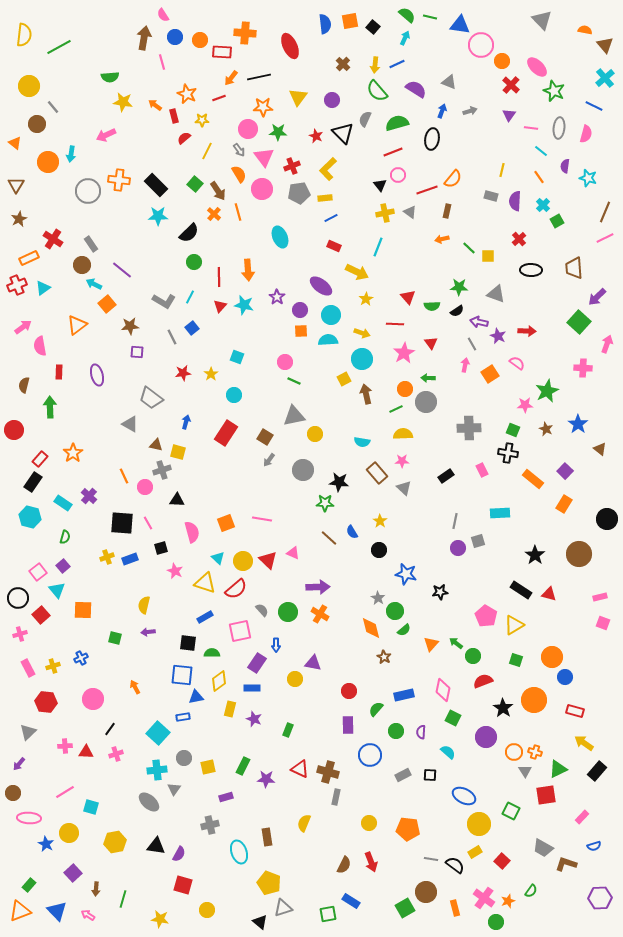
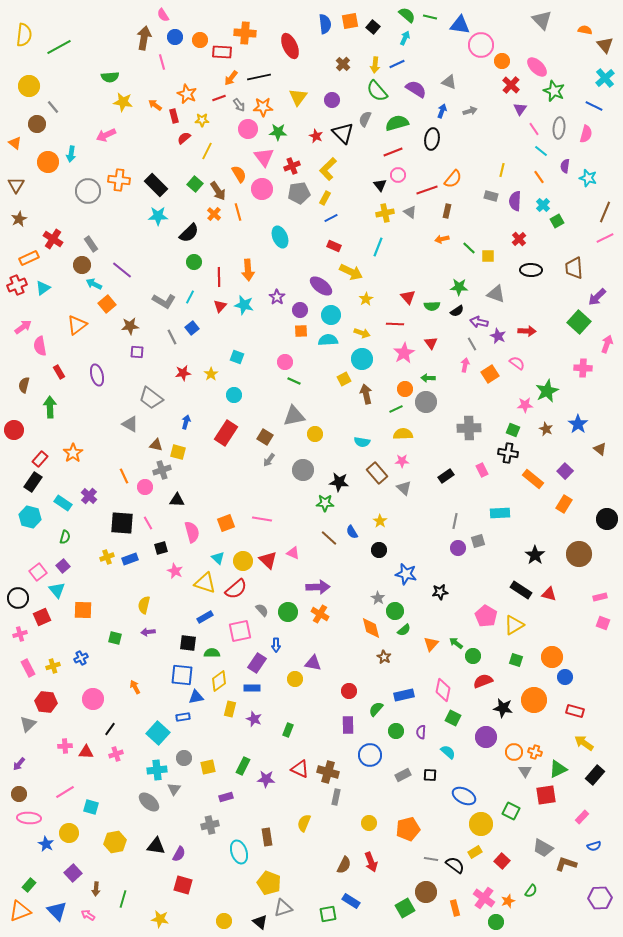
purple triangle at (509, 115): moved 11 px right, 6 px up
pink line at (531, 128): moved 3 px right, 1 px down; rotated 48 degrees clockwise
gray arrow at (239, 150): moved 45 px up
yellow rectangle at (325, 198): rotated 56 degrees counterclockwise
yellow arrow at (357, 272): moved 6 px left
red rectangle at (59, 372): rotated 32 degrees counterclockwise
red square at (41, 615): moved 1 px right, 2 px down; rotated 18 degrees clockwise
black star at (503, 708): rotated 24 degrees counterclockwise
gray triangle at (28, 732): moved 8 px up
black rectangle at (597, 771): moved 2 px left, 4 px down
brown circle at (13, 793): moved 6 px right, 1 px down
yellow circle at (479, 824): moved 2 px right
orange pentagon at (408, 829): rotated 20 degrees counterclockwise
yellow circle at (207, 910): moved 17 px right, 11 px down
